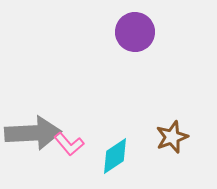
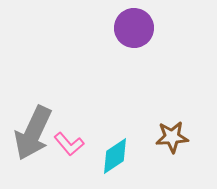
purple circle: moved 1 px left, 4 px up
gray arrow: rotated 118 degrees clockwise
brown star: rotated 16 degrees clockwise
